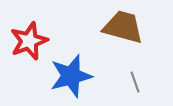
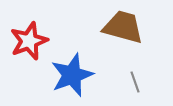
blue star: moved 1 px right, 1 px up; rotated 6 degrees counterclockwise
